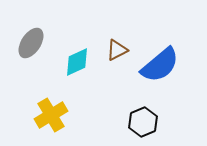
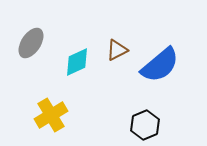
black hexagon: moved 2 px right, 3 px down
